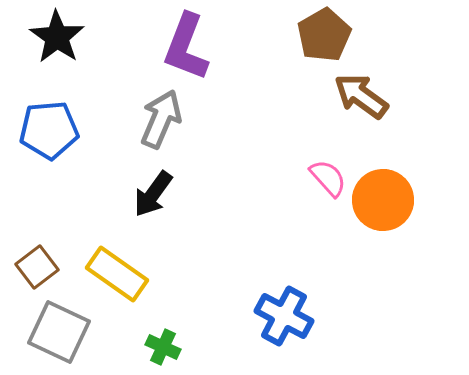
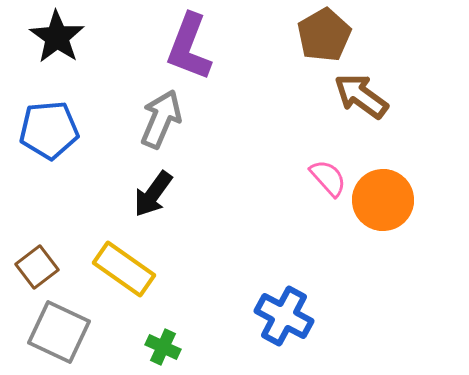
purple L-shape: moved 3 px right
yellow rectangle: moved 7 px right, 5 px up
